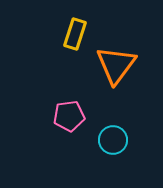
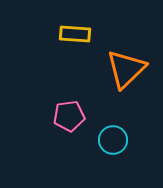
yellow rectangle: rotated 76 degrees clockwise
orange triangle: moved 10 px right, 4 px down; rotated 9 degrees clockwise
